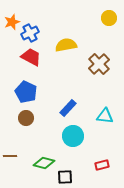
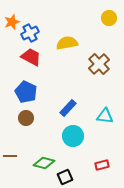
yellow semicircle: moved 1 px right, 2 px up
black square: rotated 21 degrees counterclockwise
